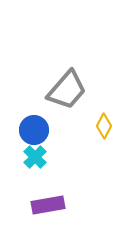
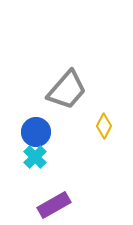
blue circle: moved 2 px right, 2 px down
purple rectangle: moved 6 px right; rotated 20 degrees counterclockwise
